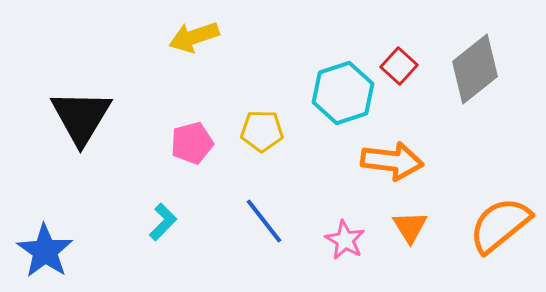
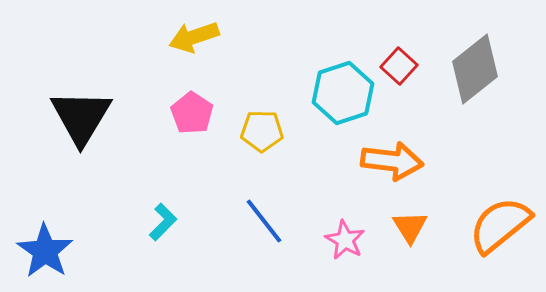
pink pentagon: moved 30 px up; rotated 24 degrees counterclockwise
